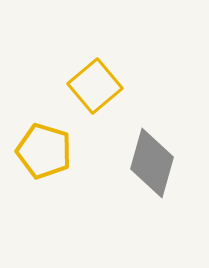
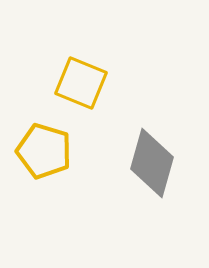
yellow square: moved 14 px left, 3 px up; rotated 28 degrees counterclockwise
